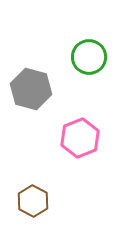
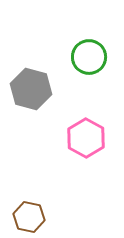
pink hexagon: moved 6 px right; rotated 9 degrees counterclockwise
brown hexagon: moved 4 px left, 16 px down; rotated 16 degrees counterclockwise
